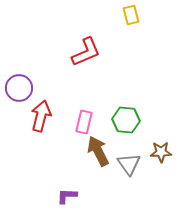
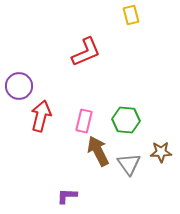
purple circle: moved 2 px up
pink rectangle: moved 1 px up
